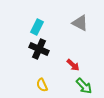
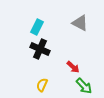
black cross: moved 1 px right
red arrow: moved 2 px down
yellow semicircle: rotated 48 degrees clockwise
